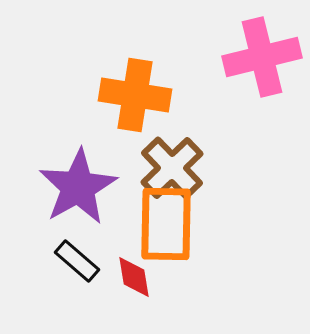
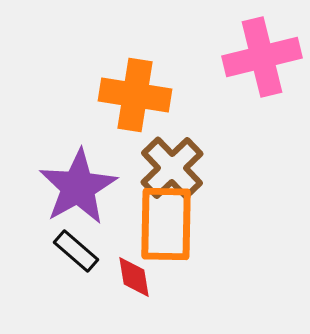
black rectangle: moved 1 px left, 10 px up
